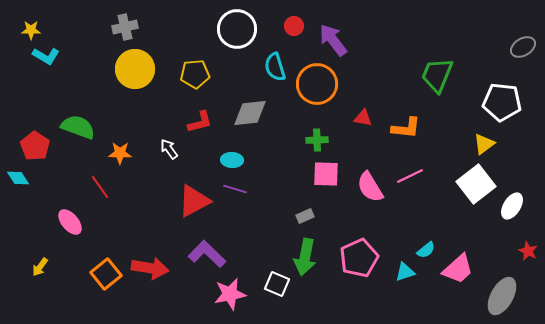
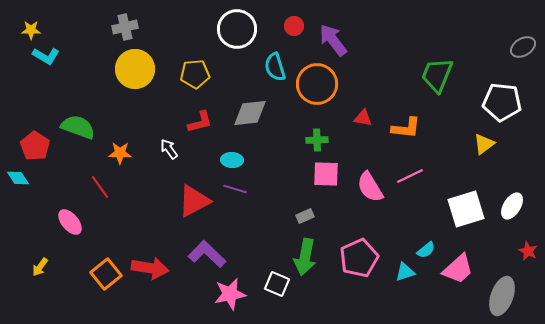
white square at (476, 184): moved 10 px left, 25 px down; rotated 21 degrees clockwise
gray ellipse at (502, 296): rotated 9 degrees counterclockwise
